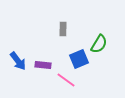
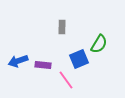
gray rectangle: moved 1 px left, 2 px up
blue arrow: rotated 108 degrees clockwise
pink line: rotated 18 degrees clockwise
